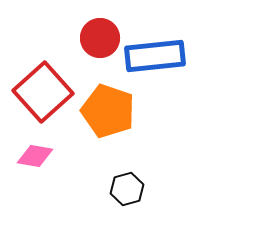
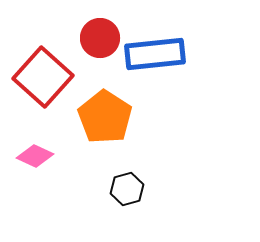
blue rectangle: moved 2 px up
red square: moved 15 px up; rotated 6 degrees counterclockwise
orange pentagon: moved 3 px left, 6 px down; rotated 14 degrees clockwise
pink diamond: rotated 15 degrees clockwise
